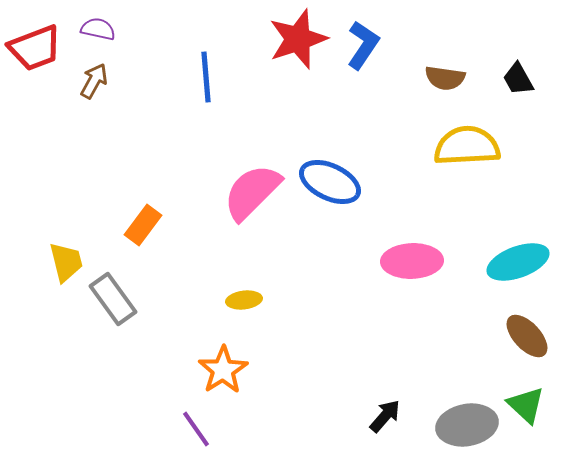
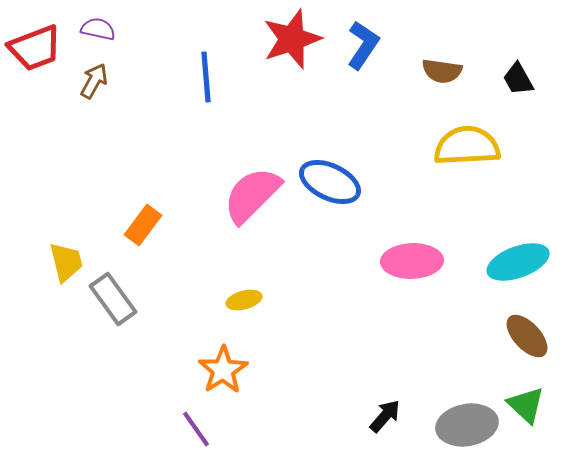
red star: moved 6 px left
brown semicircle: moved 3 px left, 7 px up
pink semicircle: moved 3 px down
yellow ellipse: rotated 8 degrees counterclockwise
